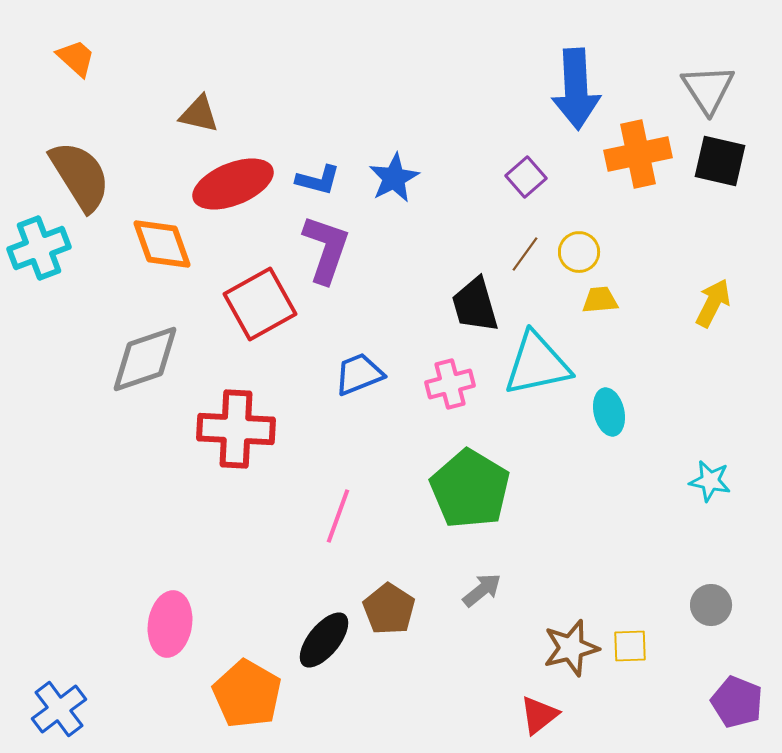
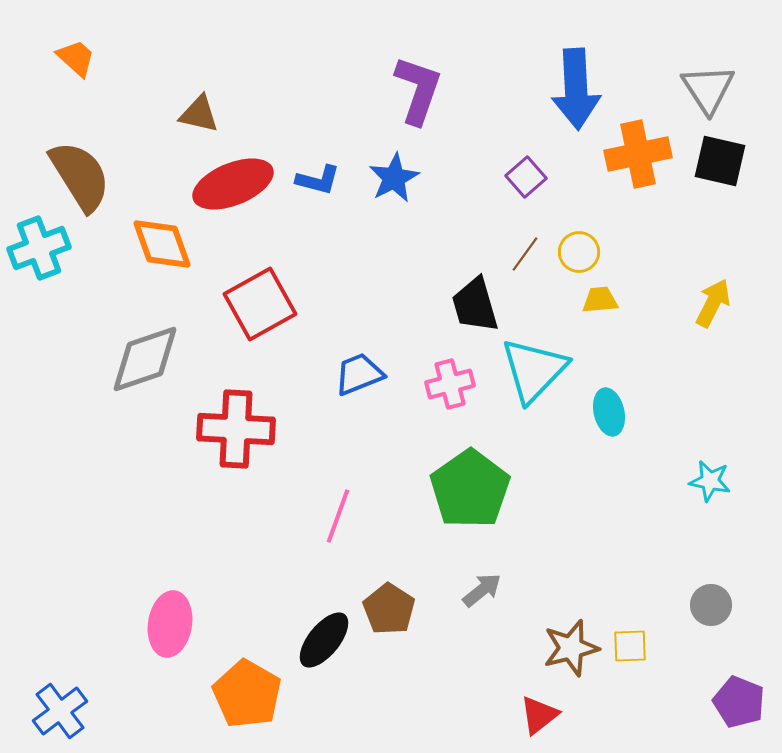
purple L-shape: moved 92 px right, 159 px up
cyan triangle: moved 3 px left, 6 px down; rotated 34 degrees counterclockwise
green pentagon: rotated 6 degrees clockwise
purple pentagon: moved 2 px right
blue cross: moved 1 px right, 2 px down
